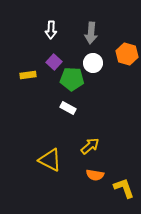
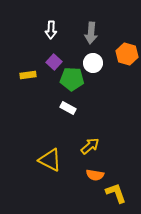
yellow L-shape: moved 8 px left, 5 px down
